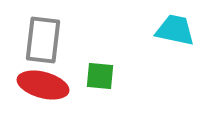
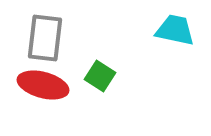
gray rectangle: moved 2 px right, 2 px up
green square: rotated 28 degrees clockwise
